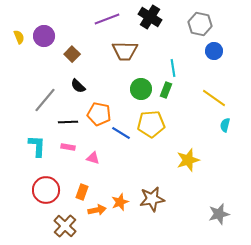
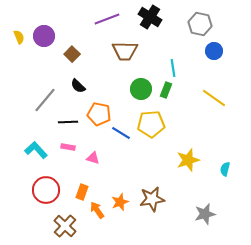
cyan semicircle: moved 44 px down
cyan L-shape: moved 1 px left, 4 px down; rotated 45 degrees counterclockwise
orange arrow: rotated 114 degrees counterclockwise
gray star: moved 14 px left
